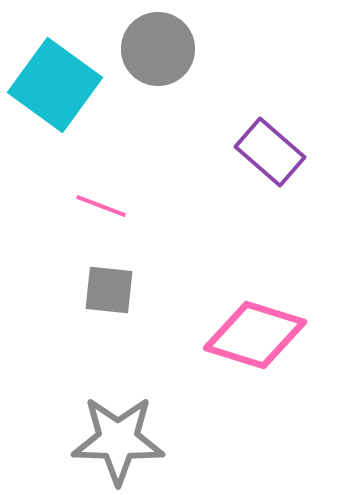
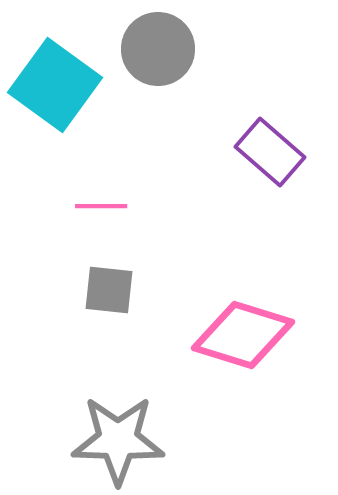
pink line: rotated 21 degrees counterclockwise
pink diamond: moved 12 px left
